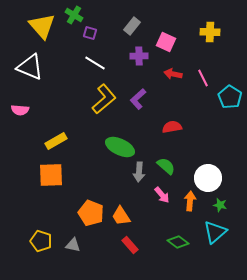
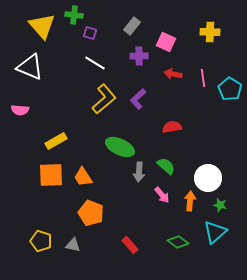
green cross: rotated 24 degrees counterclockwise
pink line: rotated 18 degrees clockwise
cyan pentagon: moved 8 px up
orange trapezoid: moved 38 px left, 39 px up
